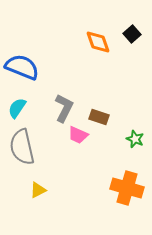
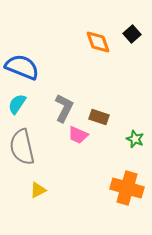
cyan semicircle: moved 4 px up
